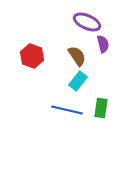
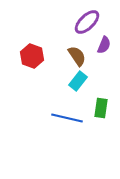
purple ellipse: rotated 68 degrees counterclockwise
purple semicircle: moved 1 px right, 1 px down; rotated 36 degrees clockwise
blue line: moved 8 px down
